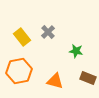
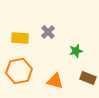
yellow rectangle: moved 2 px left, 1 px down; rotated 48 degrees counterclockwise
green star: rotated 24 degrees counterclockwise
